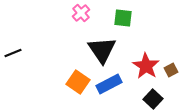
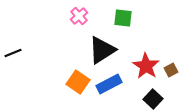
pink cross: moved 2 px left, 3 px down
black triangle: rotated 32 degrees clockwise
